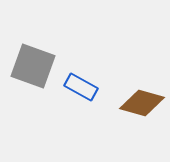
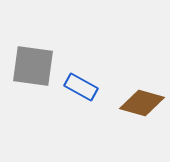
gray square: rotated 12 degrees counterclockwise
